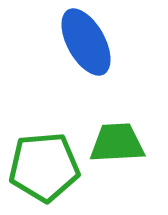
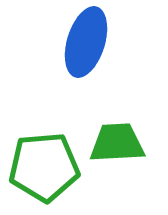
blue ellipse: rotated 46 degrees clockwise
